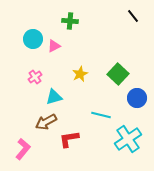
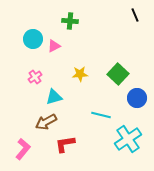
black line: moved 2 px right, 1 px up; rotated 16 degrees clockwise
yellow star: rotated 21 degrees clockwise
red L-shape: moved 4 px left, 5 px down
